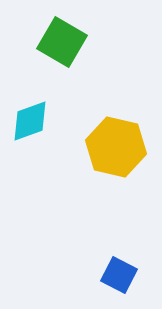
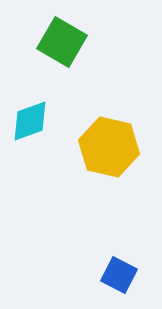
yellow hexagon: moved 7 px left
